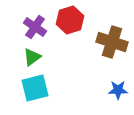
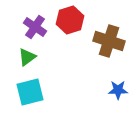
brown cross: moved 3 px left, 1 px up
green triangle: moved 5 px left
cyan square: moved 5 px left, 4 px down
